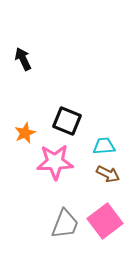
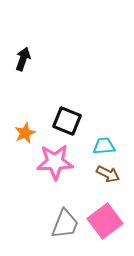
black arrow: rotated 45 degrees clockwise
